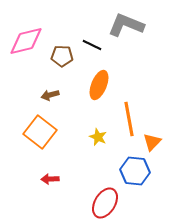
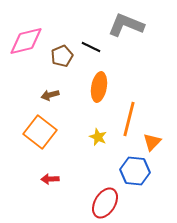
black line: moved 1 px left, 2 px down
brown pentagon: rotated 25 degrees counterclockwise
orange ellipse: moved 2 px down; rotated 12 degrees counterclockwise
orange line: rotated 24 degrees clockwise
